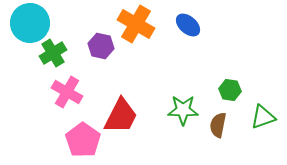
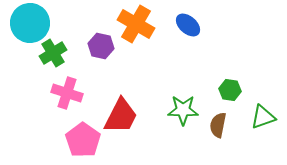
pink cross: moved 1 px down; rotated 12 degrees counterclockwise
